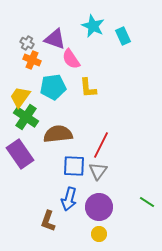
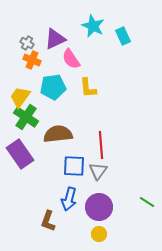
purple triangle: rotated 45 degrees counterclockwise
red line: rotated 32 degrees counterclockwise
